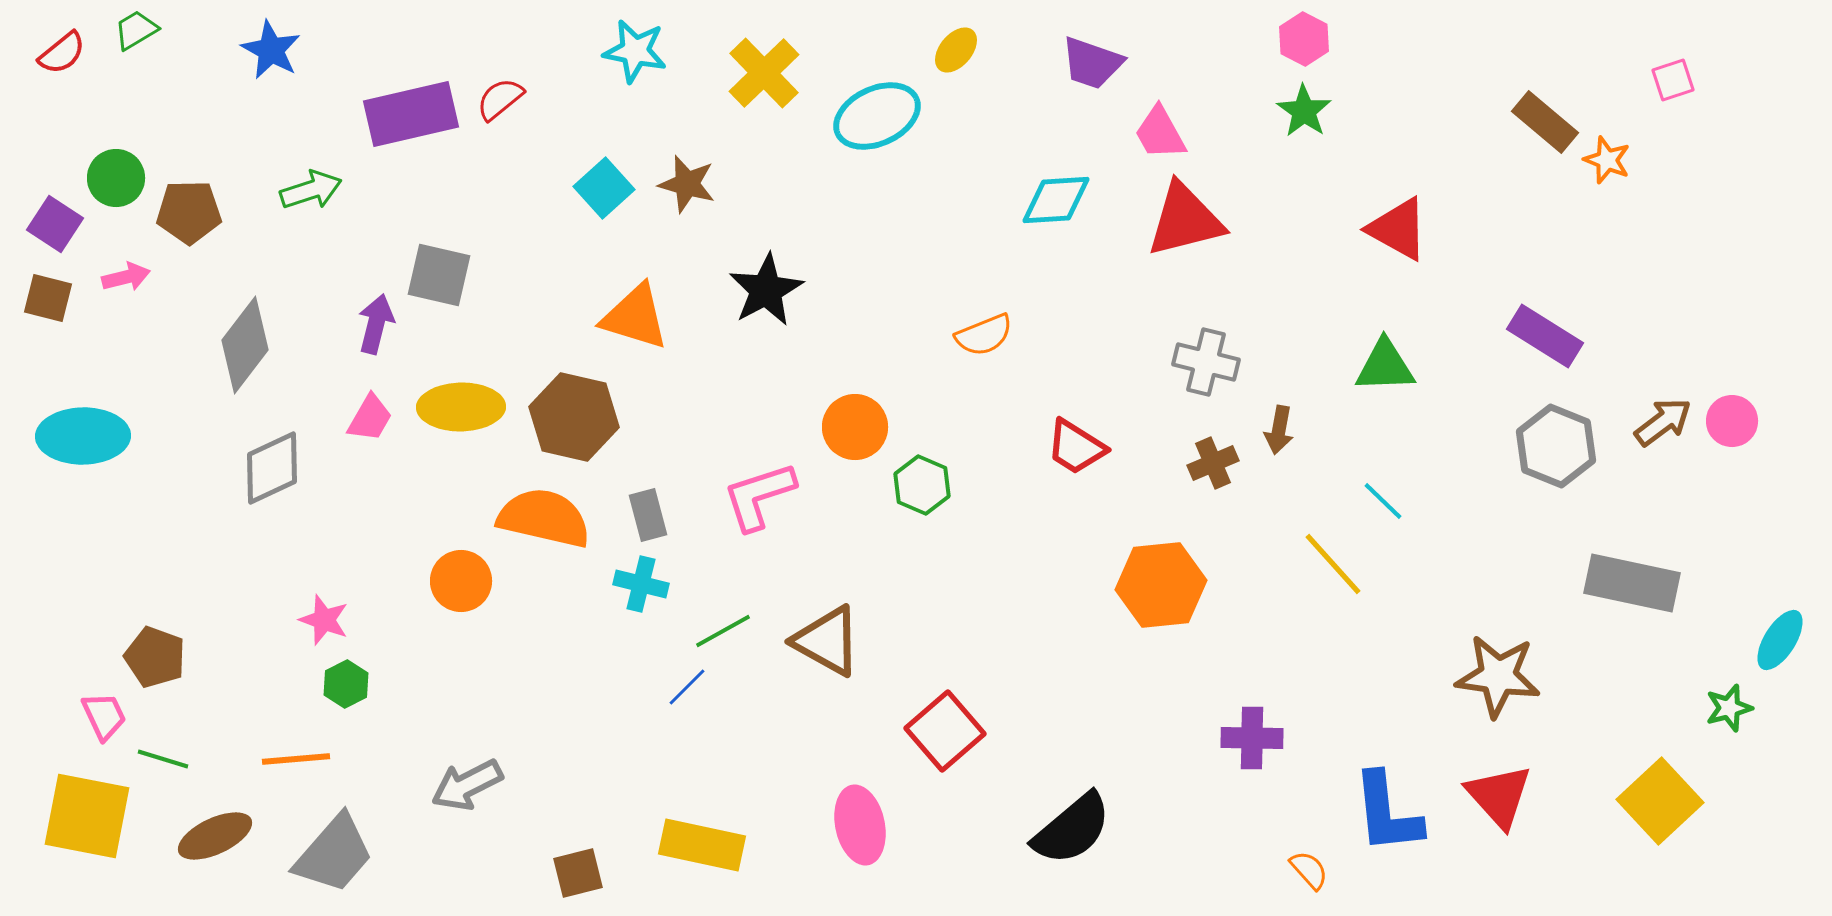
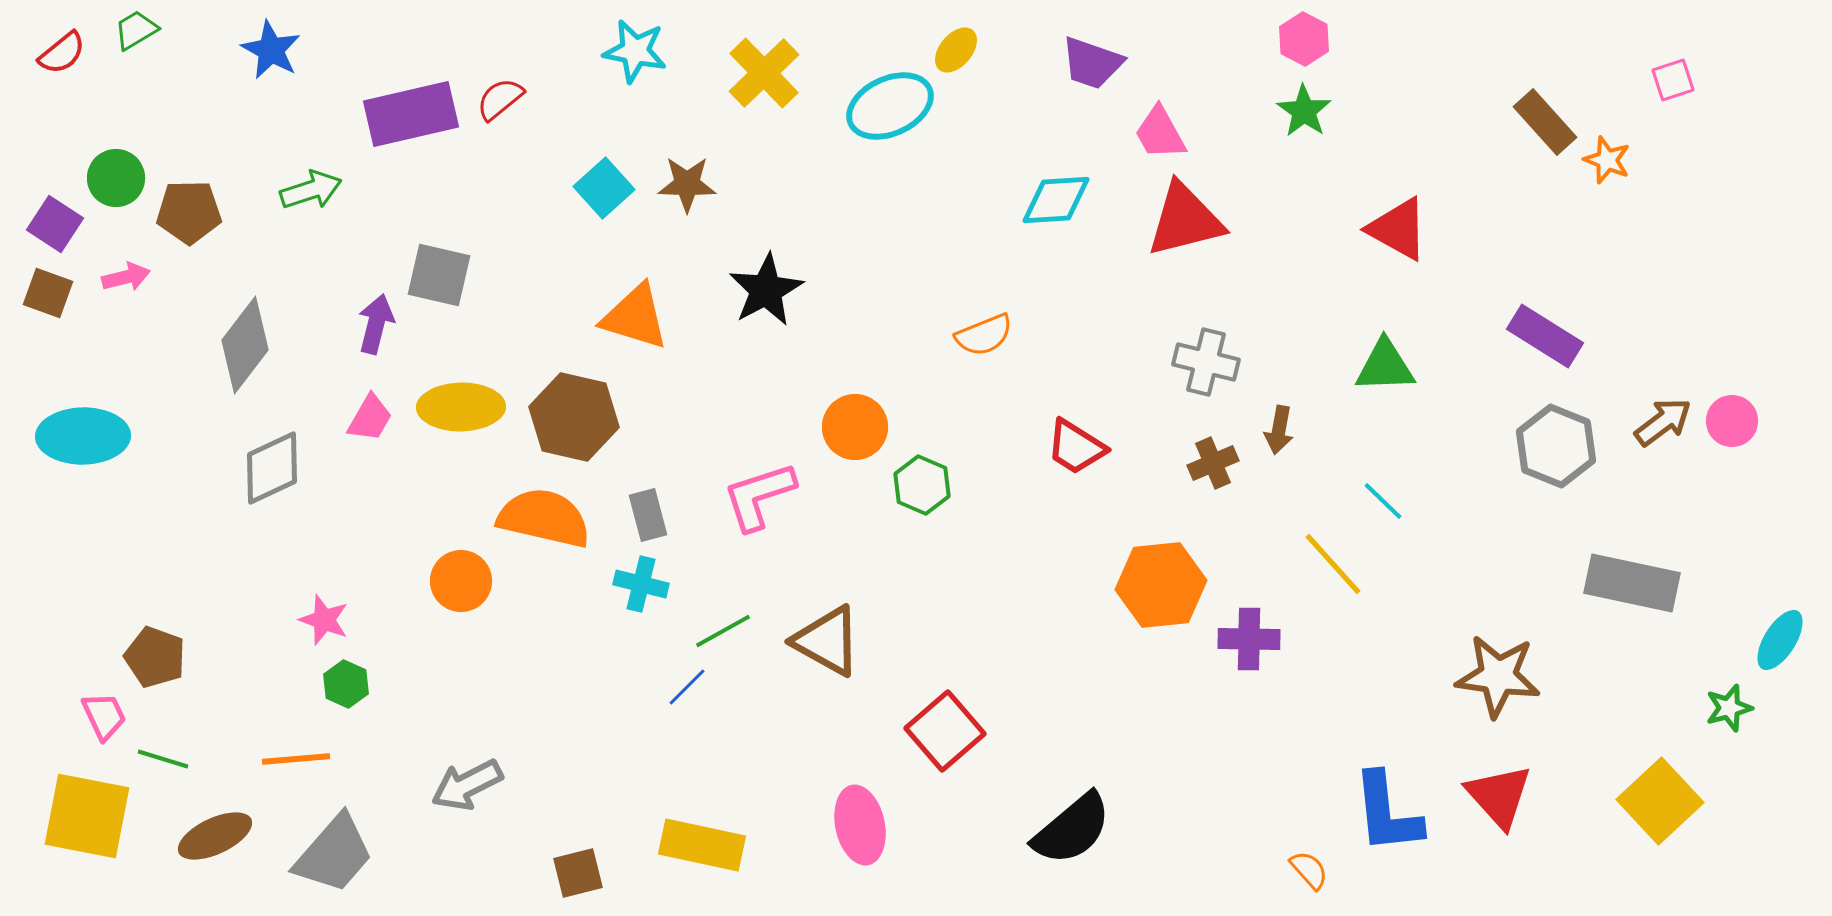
cyan ellipse at (877, 116): moved 13 px right, 10 px up
brown rectangle at (1545, 122): rotated 8 degrees clockwise
brown star at (687, 184): rotated 14 degrees counterclockwise
brown square at (48, 298): moved 5 px up; rotated 6 degrees clockwise
green hexagon at (346, 684): rotated 9 degrees counterclockwise
purple cross at (1252, 738): moved 3 px left, 99 px up
